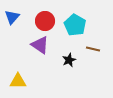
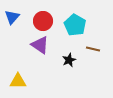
red circle: moved 2 px left
